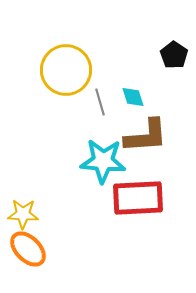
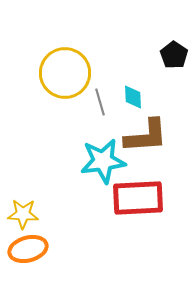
yellow circle: moved 1 px left, 3 px down
cyan diamond: rotated 15 degrees clockwise
cyan star: rotated 12 degrees counterclockwise
orange ellipse: rotated 60 degrees counterclockwise
